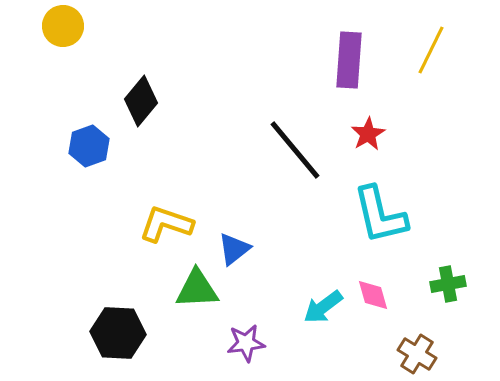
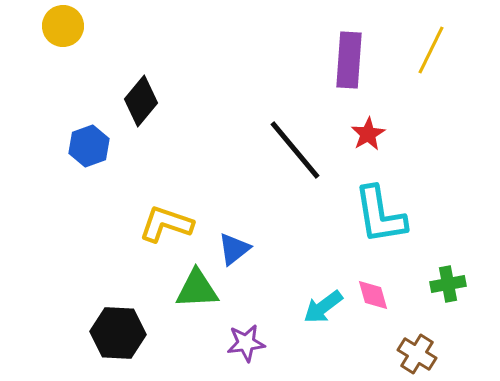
cyan L-shape: rotated 4 degrees clockwise
